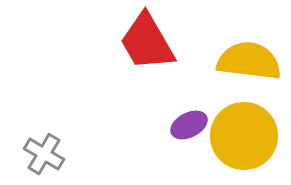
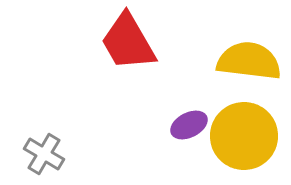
red trapezoid: moved 19 px left
